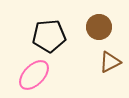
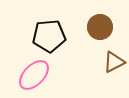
brown circle: moved 1 px right
brown triangle: moved 4 px right
